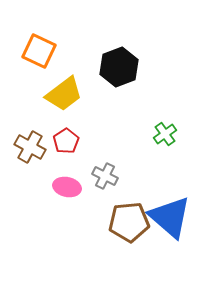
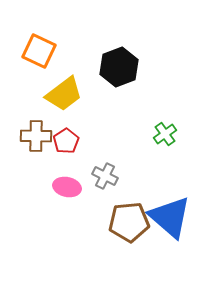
brown cross: moved 6 px right, 11 px up; rotated 28 degrees counterclockwise
